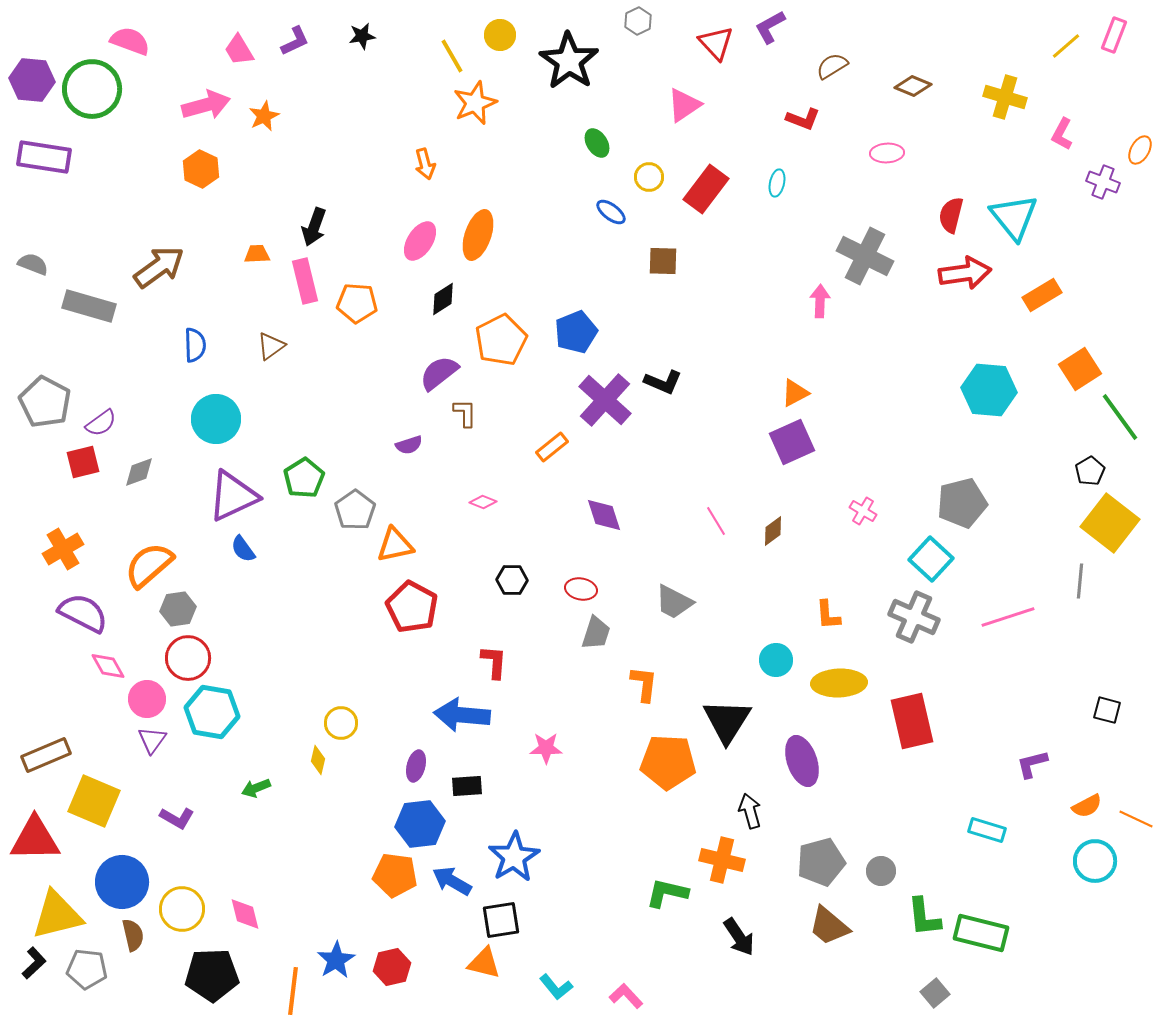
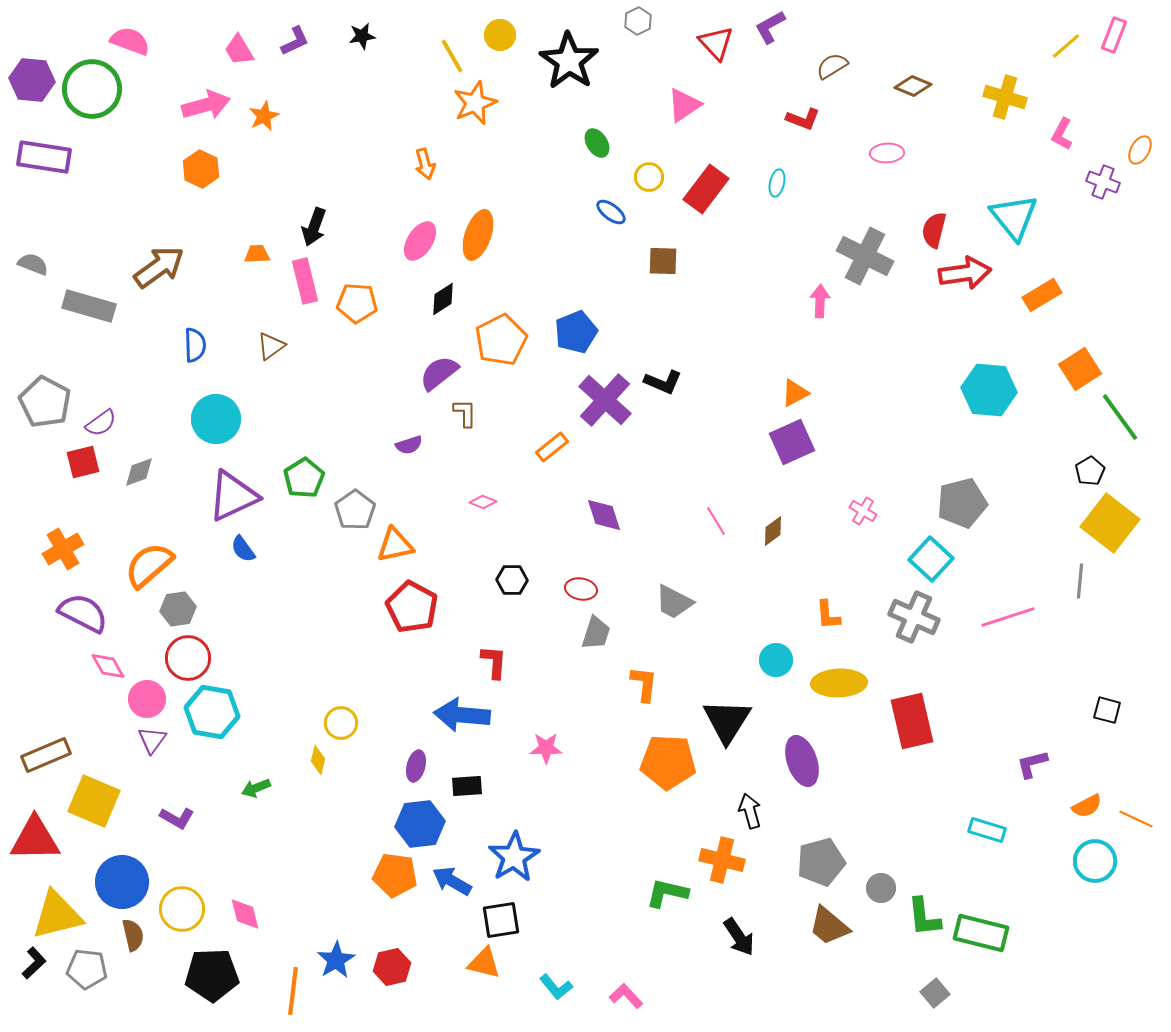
red semicircle at (951, 215): moved 17 px left, 15 px down
gray circle at (881, 871): moved 17 px down
